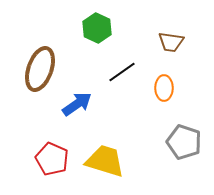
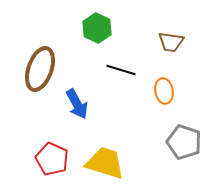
black line: moved 1 px left, 2 px up; rotated 52 degrees clockwise
orange ellipse: moved 3 px down; rotated 10 degrees counterclockwise
blue arrow: rotated 96 degrees clockwise
yellow trapezoid: moved 2 px down
